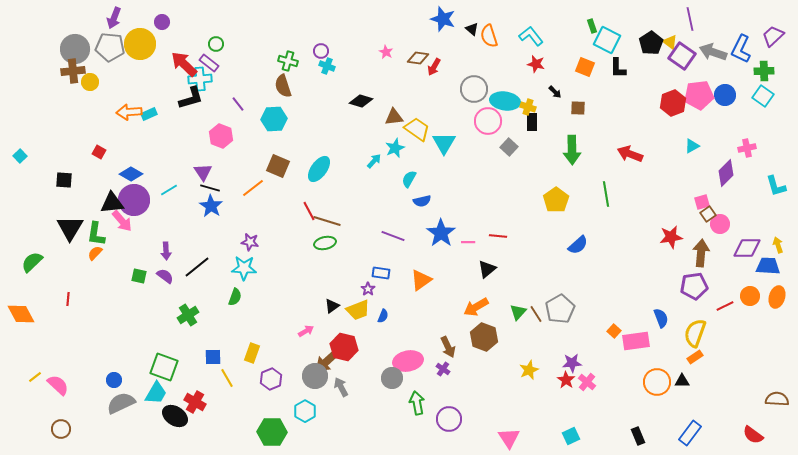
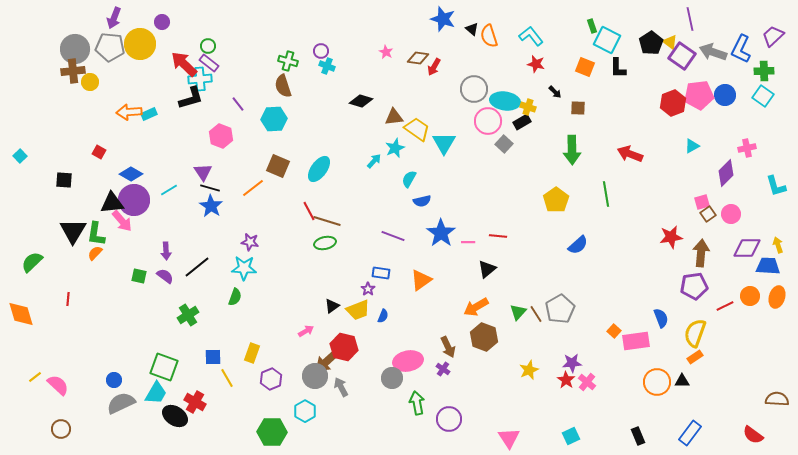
green circle at (216, 44): moved 8 px left, 2 px down
black rectangle at (532, 122): moved 10 px left; rotated 60 degrees clockwise
gray square at (509, 147): moved 5 px left, 3 px up
pink circle at (720, 224): moved 11 px right, 10 px up
black triangle at (70, 228): moved 3 px right, 3 px down
orange diamond at (21, 314): rotated 12 degrees clockwise
